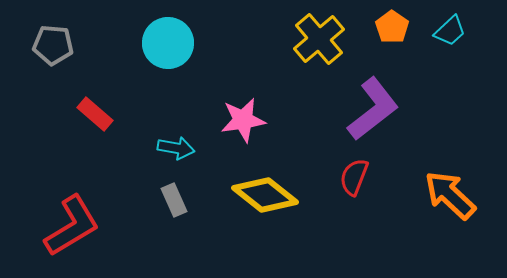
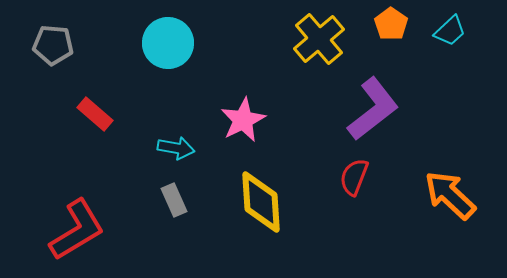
orange pentagon: moved 1 px left, 3 px up
pink star: rotated 18 degrees counterclockwise
yellow diamond: moved 4 px left, 7 px down; rotated 48 degrees clockwise
red L-shape: moved 5 px right, 4 px down
